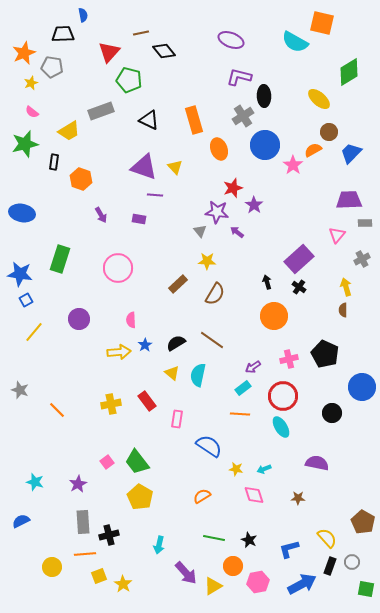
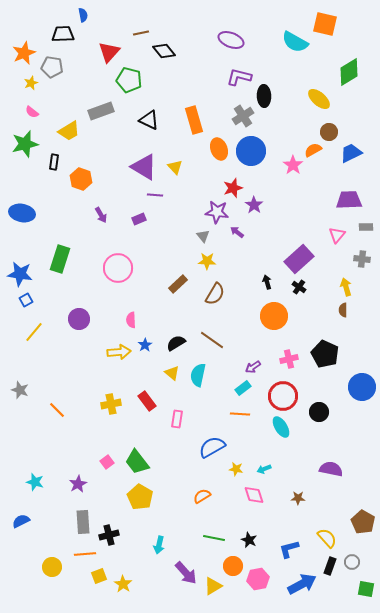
orange square at (322, 23): moved 3 px right, 1 px down
blue circle at (265, 145): moved 14 px left, 6 px down
blue trapezoid at (351, 153): rotated 20 degrees clockwise
purple triangle at (144, 167): rotated 12 degrees clockwise
purple rectangle at (139, 219): rotated 32 degrees counterclockwise
gray rectangle at (365, 223): moved 1 px right, 4 px down
gray triangle at (200, 231): moved 3 px right, 5 px down
gray cross at (362, 259): rotated 35 degrees clockwise
black circle at (332, 413): moved 13 px left, 1 px up
blue semicircle at (209, 446): moved 3 px right, 1 px down; rotated 64 degrees counterclockwise
purple semicircle at (317, 463): moved 14 px right, 6 px down
pink hexagon at (258, 582): moved 3 px up
